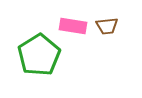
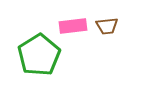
pink rectangle: rotated 16 degrees counterclockwise
